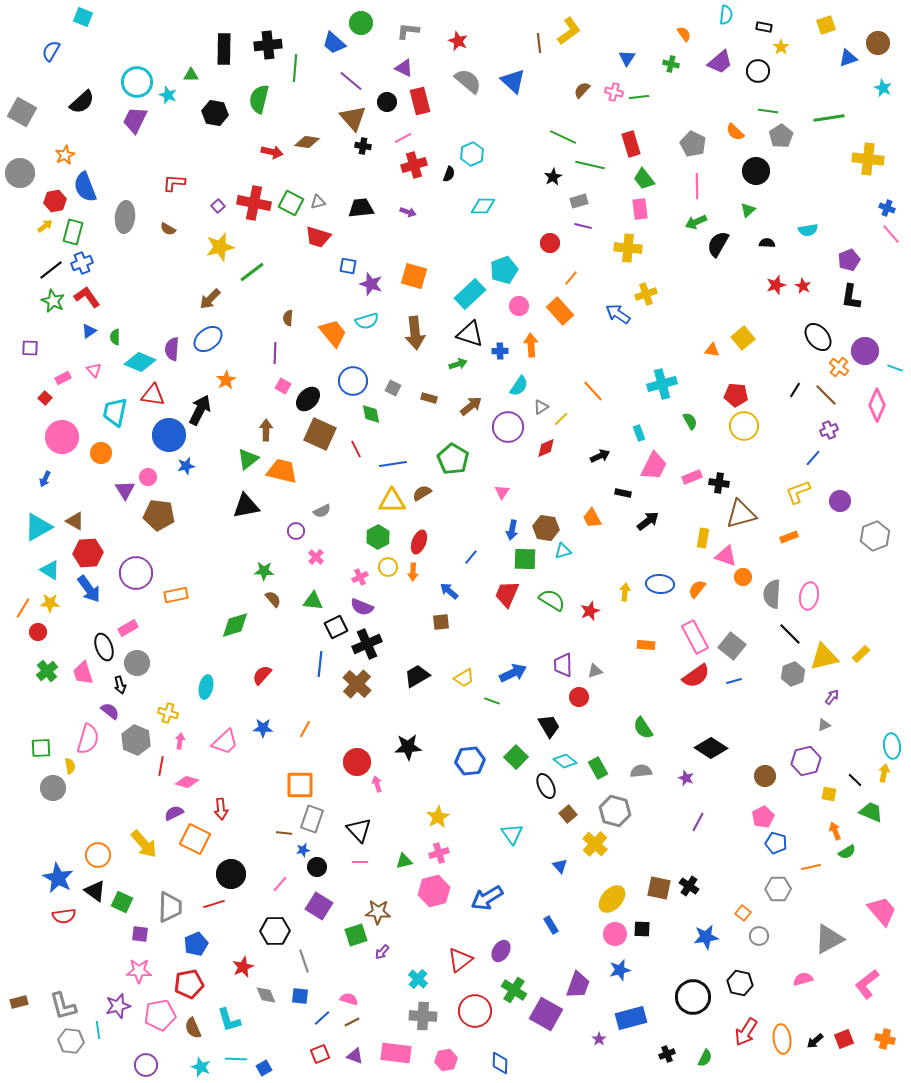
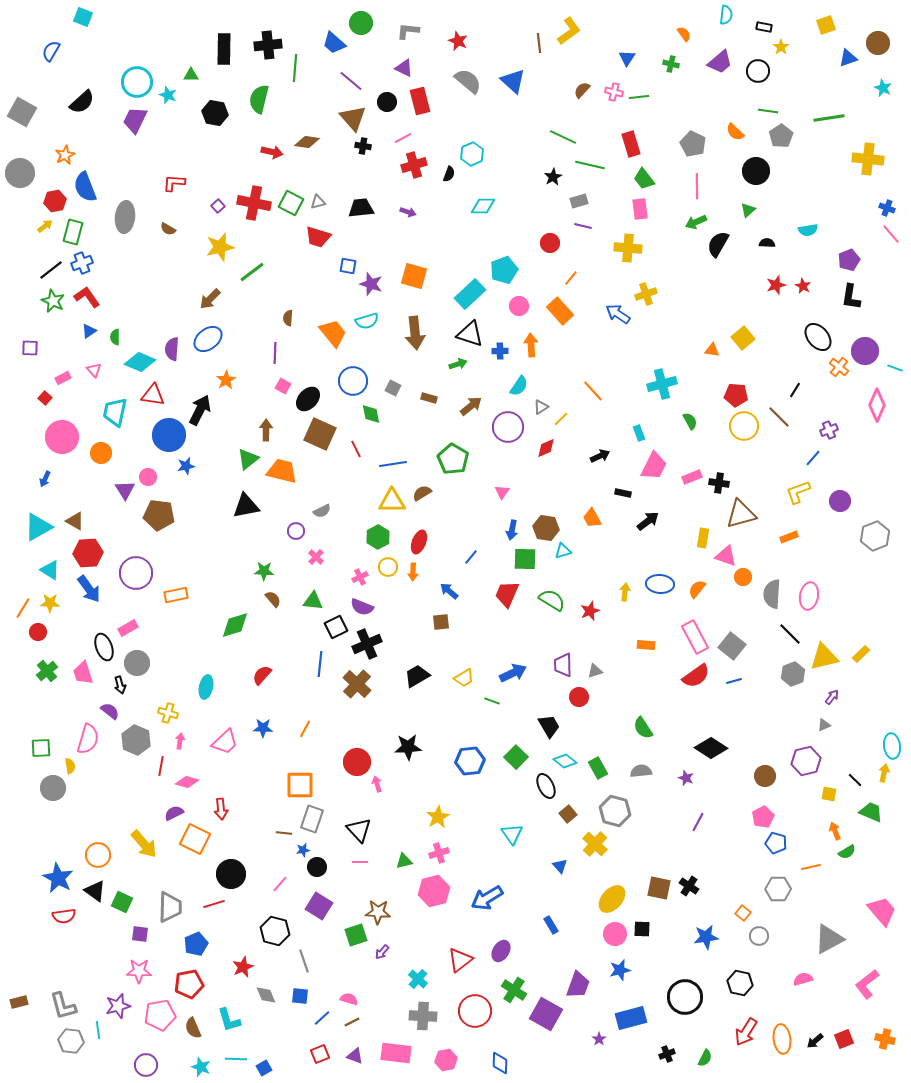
brown line at (826, 395): moved 47 px left, 22 px down
black hexagon at (275, 931): rotated 16 degrees clockwise
black circle at (693, 997): moved 8 px left
